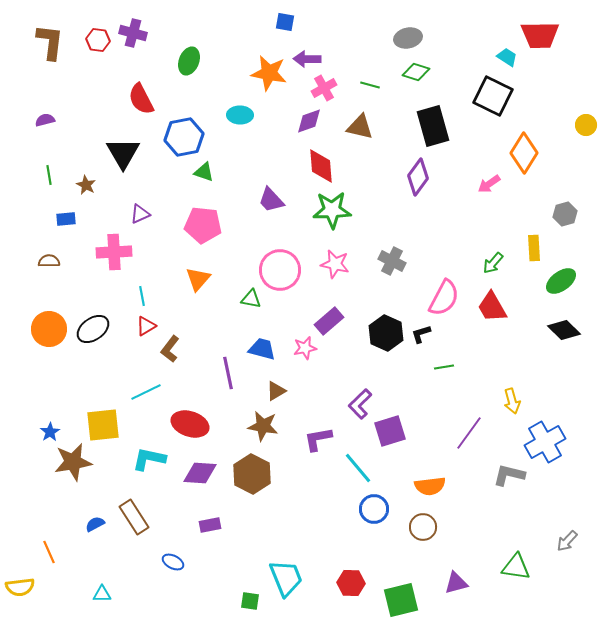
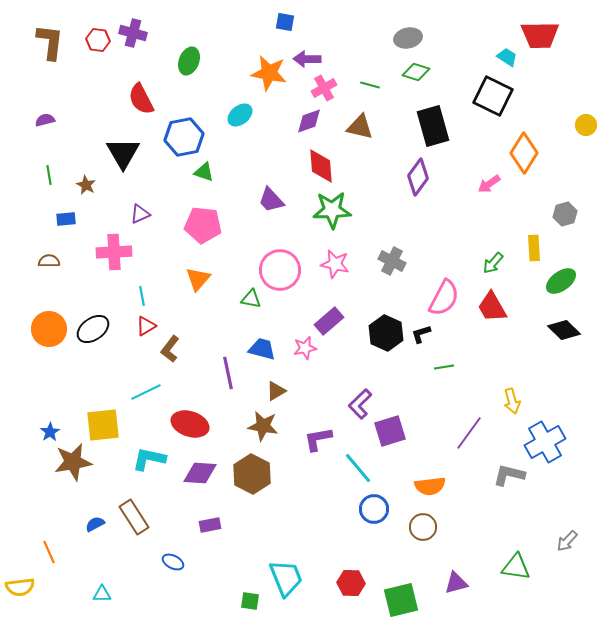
cyan ellipse at (240, 115): rotated 40 degrees counterclockwise
